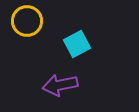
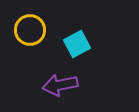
yellow circle: moved 3 px right, 9 px down
